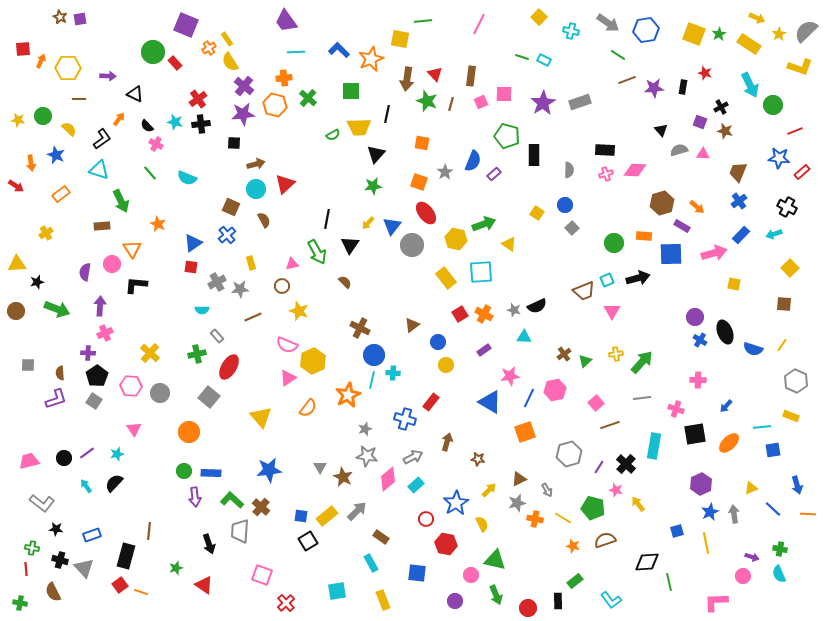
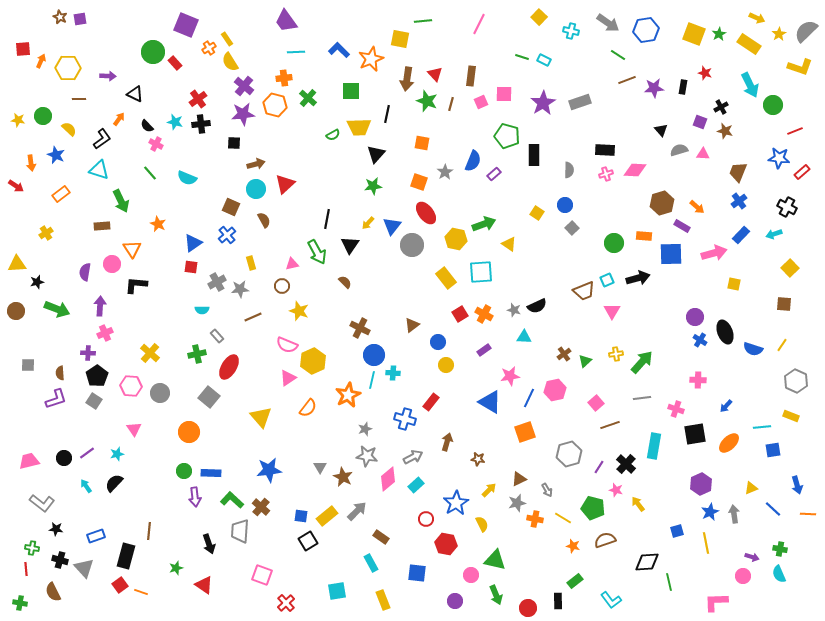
blue rectangle at (92, 535): moved 4 px right, 1 px down
